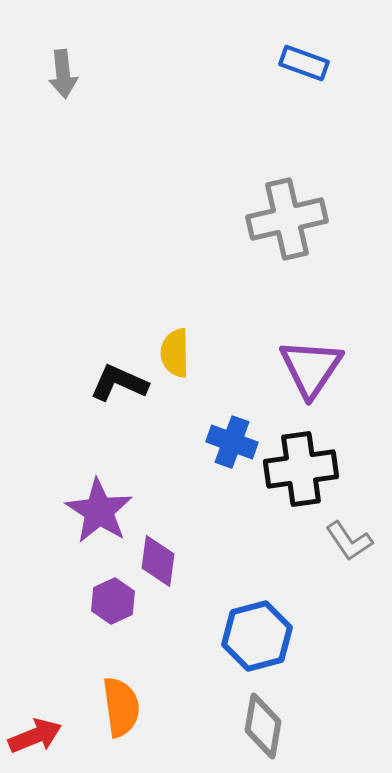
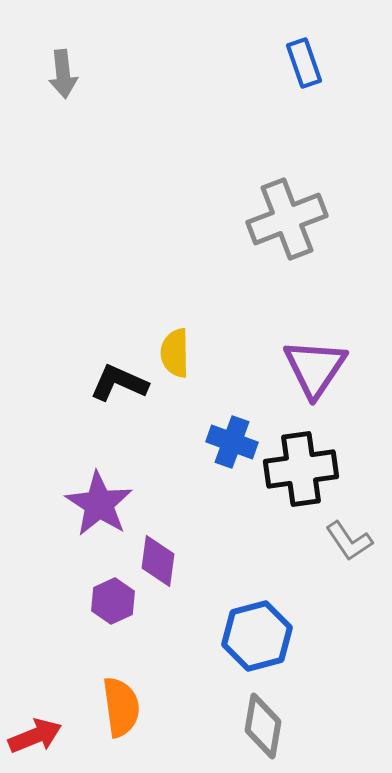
blue rectangle: rotated 51 degrees clockwise
gray cross: rotated 8 degrees counterclockwise
purple triangle: moved 4 px right
purple star: moved 7 px up
